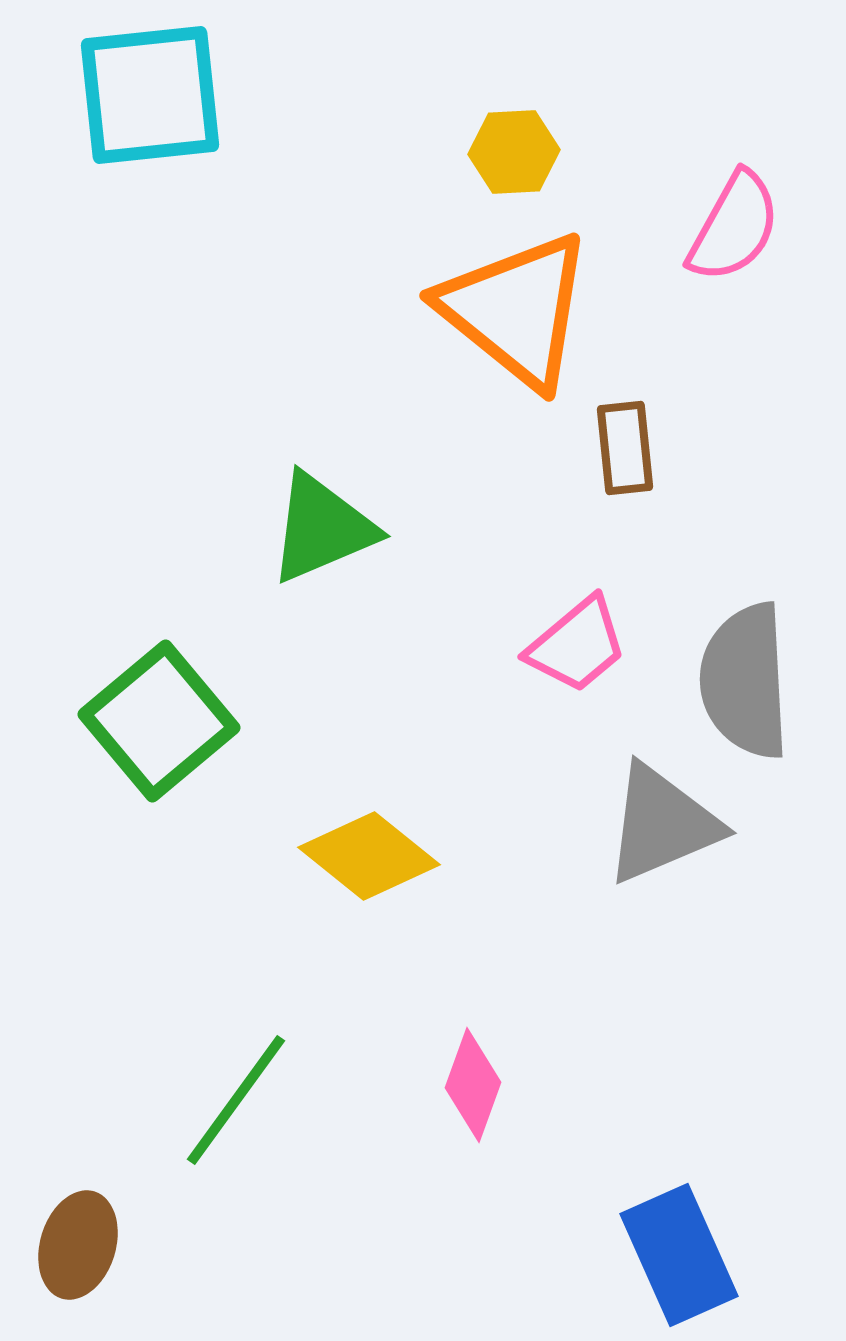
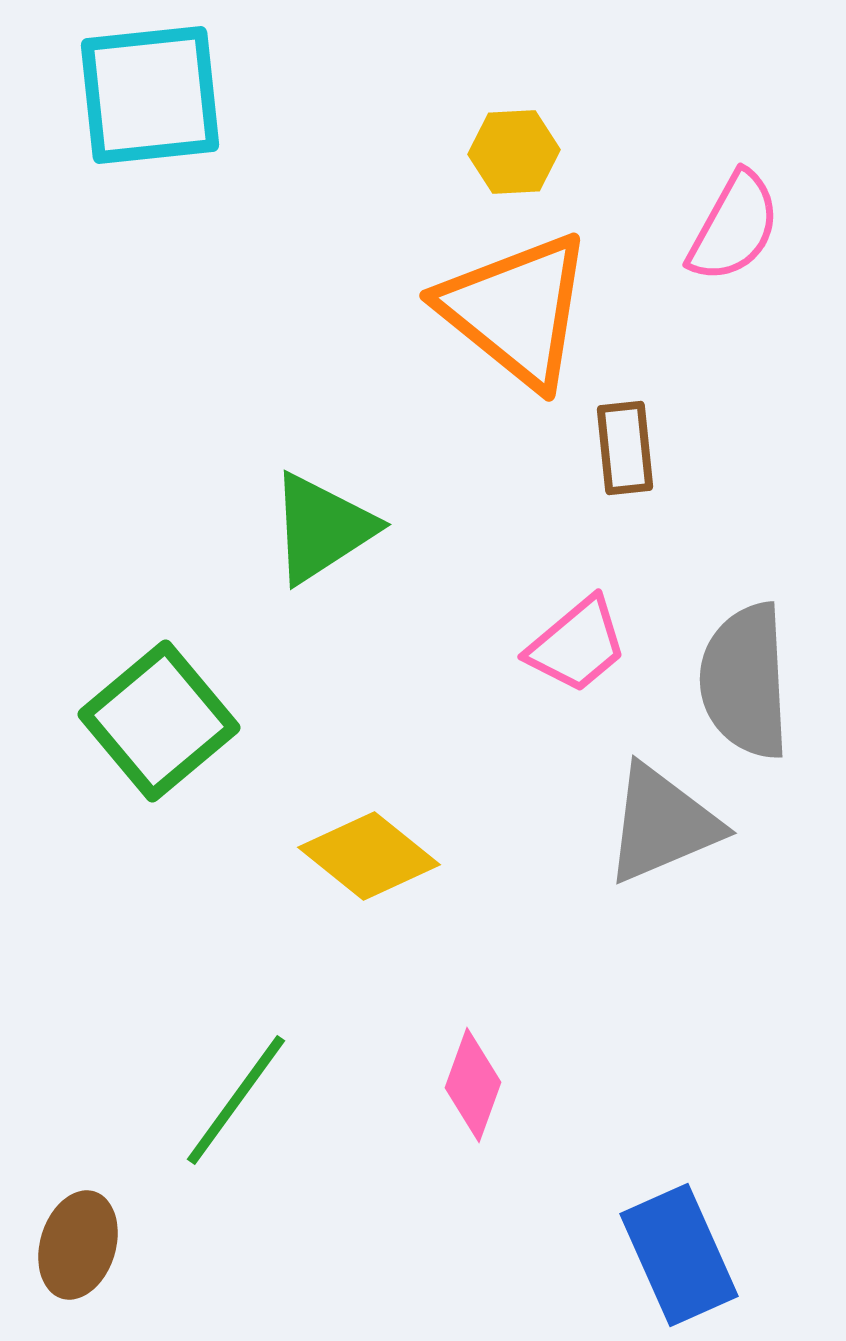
green triangle: rotated 10 degrees counterclockwise
